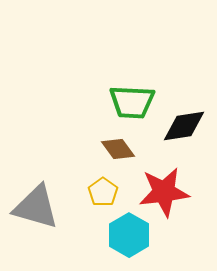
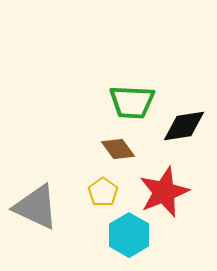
red star: rotated 15 degrees counterclockwise
gray triangle: rotated 9 degrees clockwise
